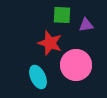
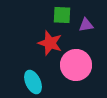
cyan ellipse: moved 5 px left, 5 px down
